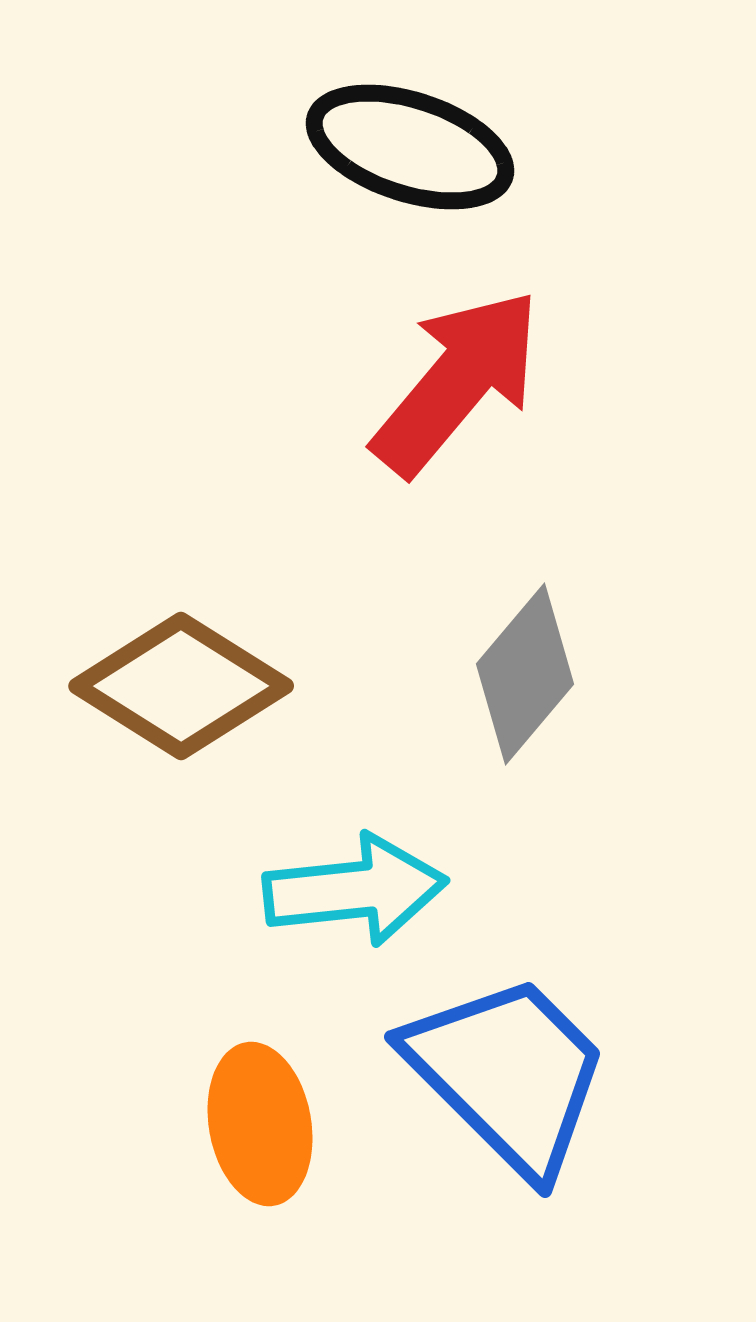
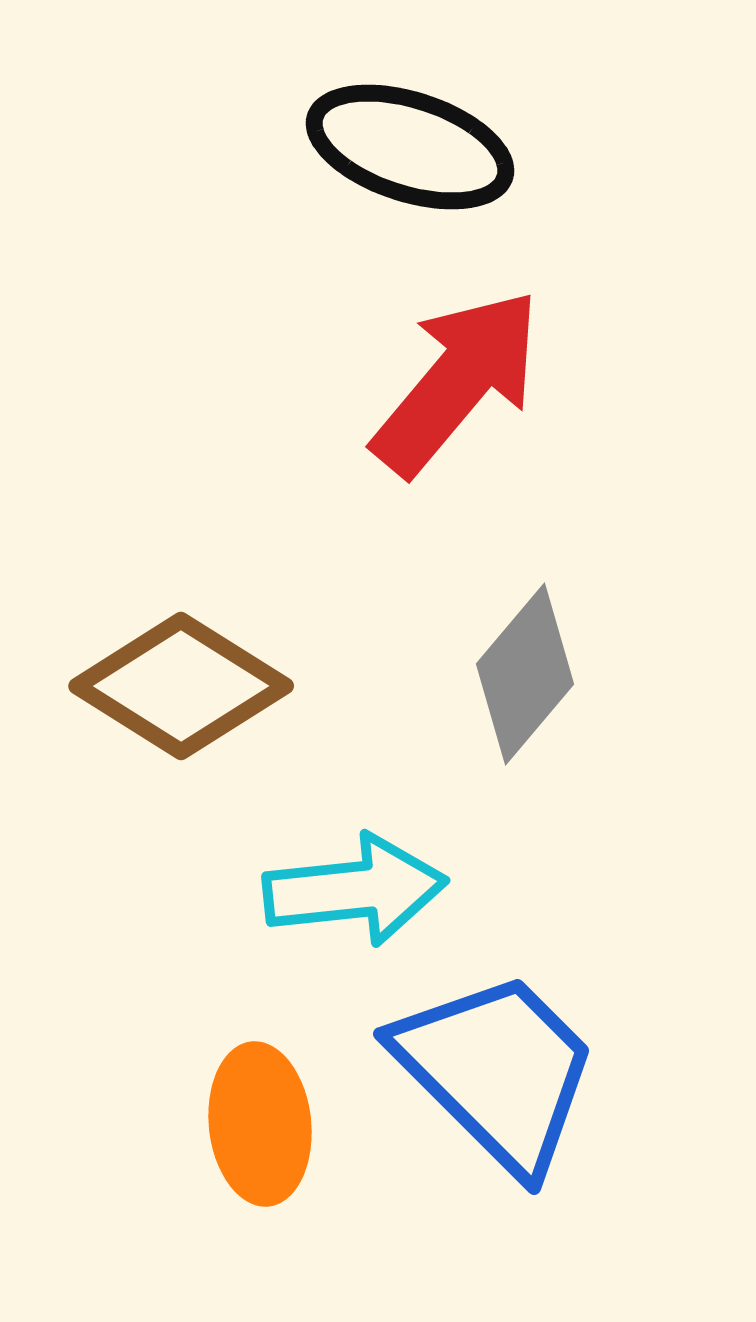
blue trapezoid: moved 11 px left, 3 px up
orange ellipse: rotated 4 degrees clockwise
